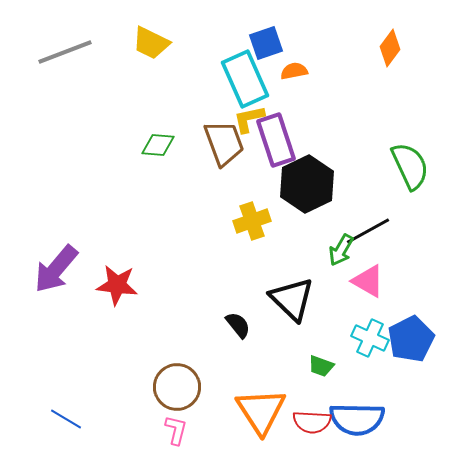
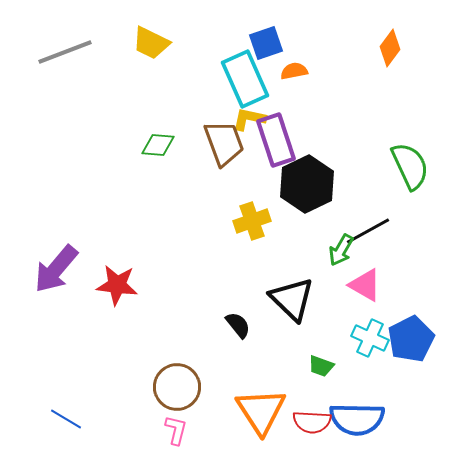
yellow L-shape: rotated 24 degrees clockwise
pink triangle: moved 3 px left, 4 px down
